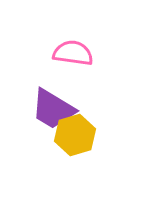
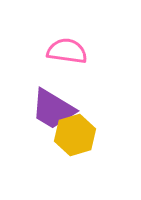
pink semicircle: moved 6 px left, 2 px up
